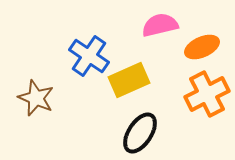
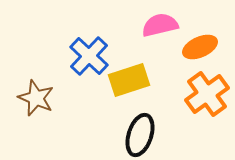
orange ellipse: moved 2 px left
blue cross: rotated 9 degrees clockwise
yellow rectangle: rotated 6 degrees clockwise
orange cross: rotated 9 degrees counterclockwise
black ellipse: moved 2 px down; rotated 15 degrees counterclockwise
